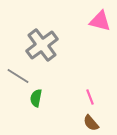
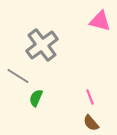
green semicircle: rotated 12 degrees clockwise
